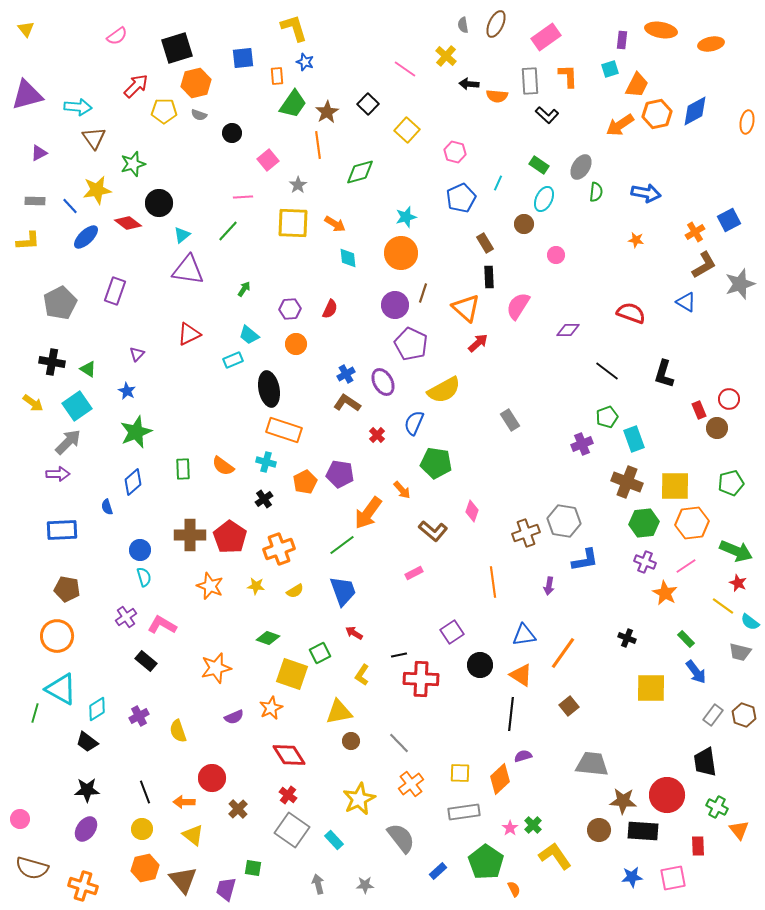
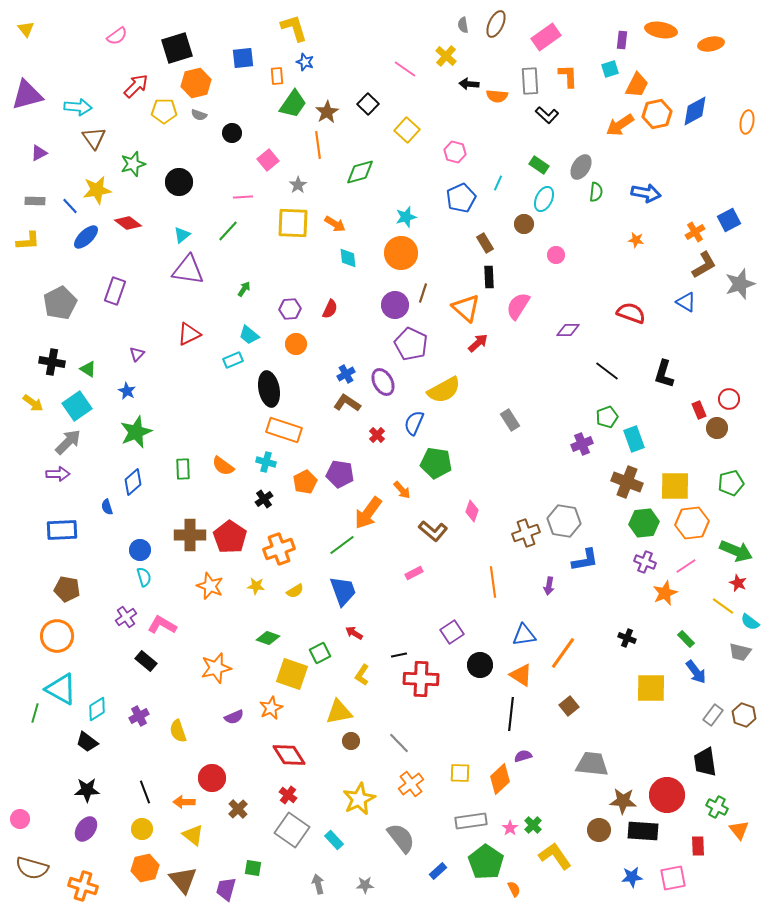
black circle at (159, 203): moved 20 px right, 21 px up
orange star at (665, 593): rotated 20 degrees clockwise
gray rectangle at (464, 812): moved 7 px right, 9 px down
